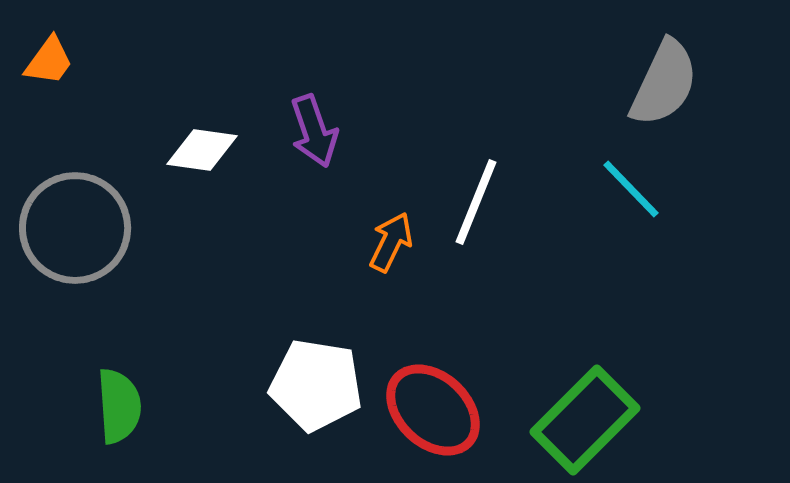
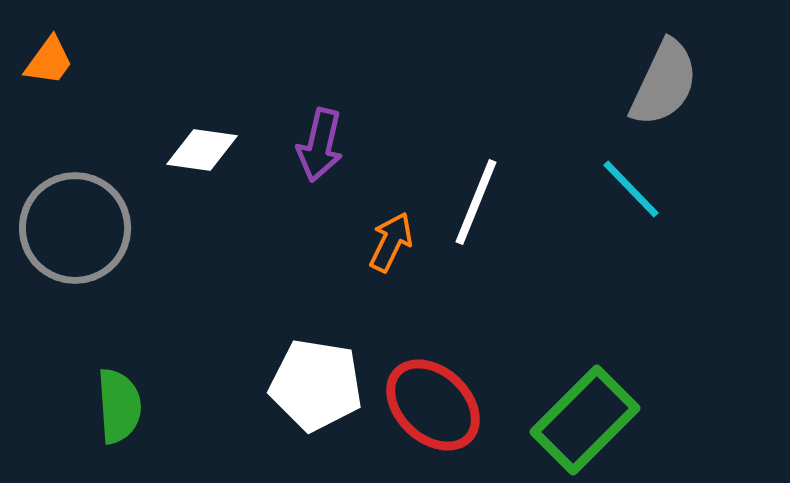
purple arrow: moved 6 px right, 14 px down; rotated 32 degrees clockwise
red ellipse: moved 5 px up
